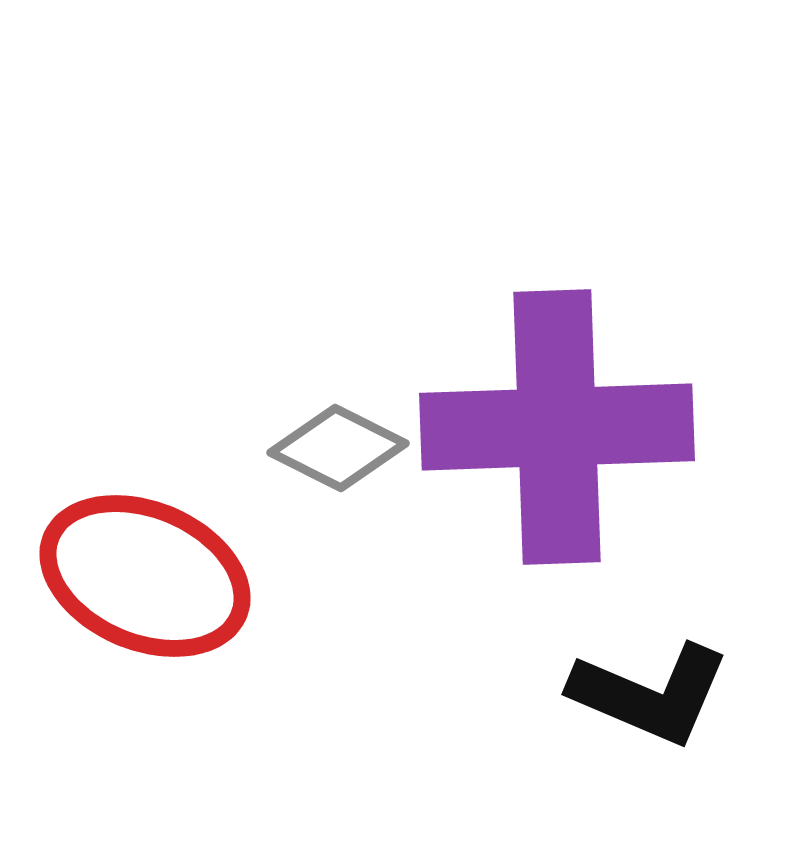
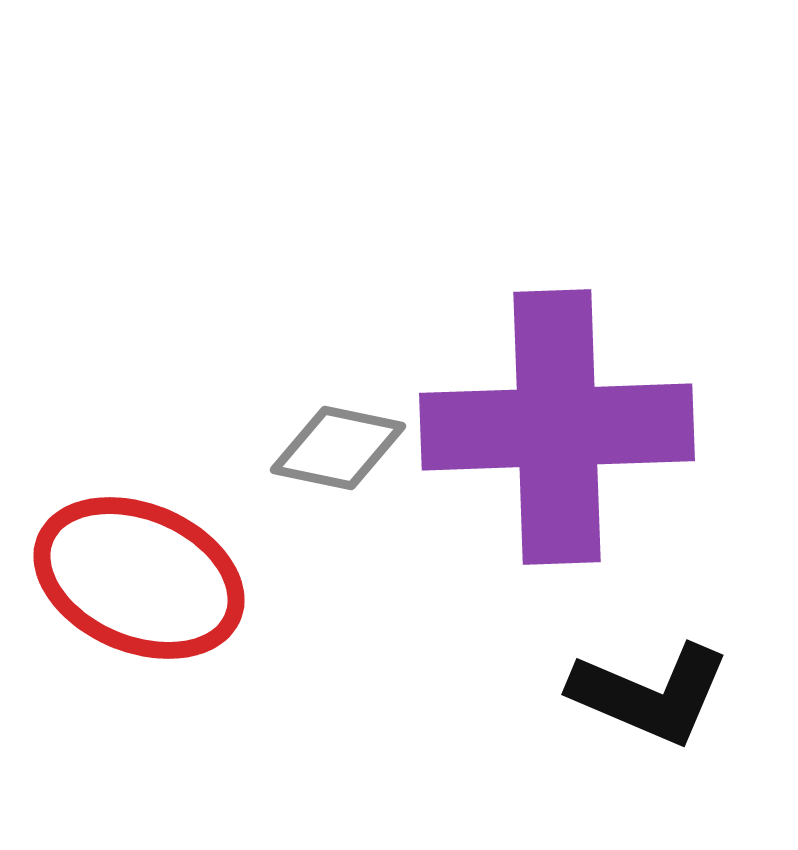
gray diamond: rotated 15 degrees counterclockwise
red ellipse: moved 6 px left, 2 px down
